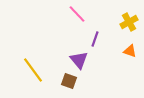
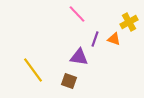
orange triangle: moved 16 px left, 12 px up
purple triangle: moved 3 px up; rotated 42 degrees counterclockwise
